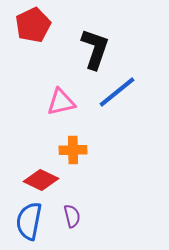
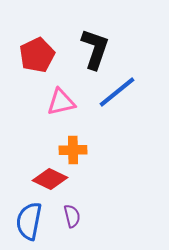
red pentagon: moved 4 px right, 30 px down
red diamond: moved 9 px right, 1 px up
